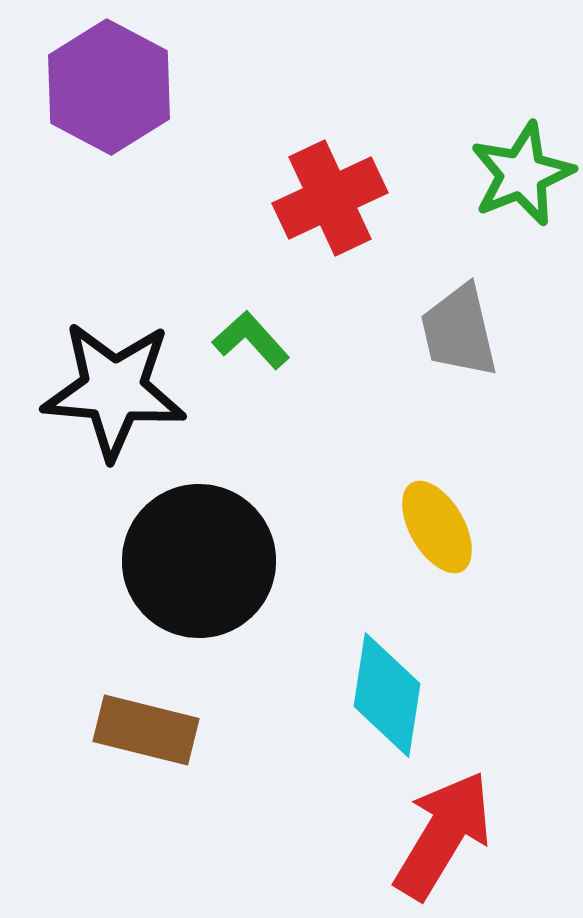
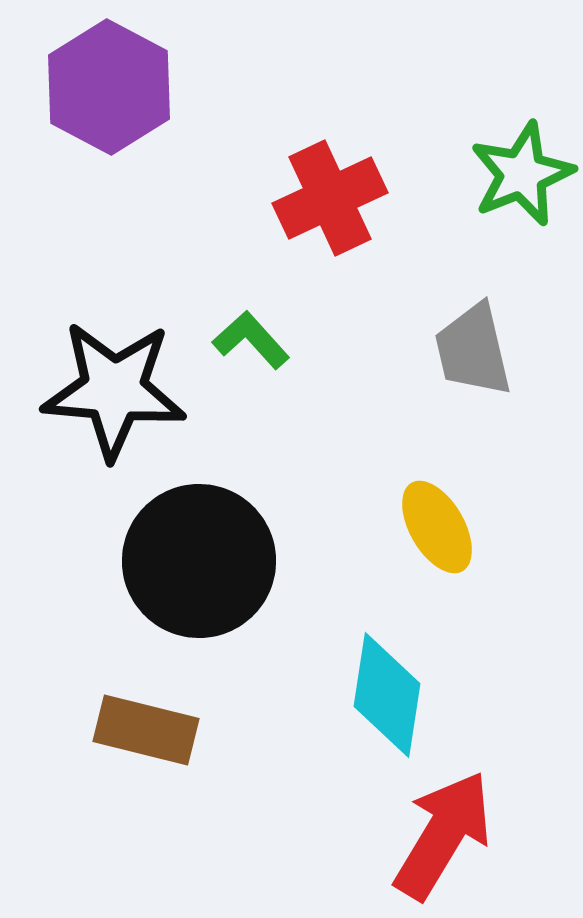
gray trapezoid: moved 14 px right, 19 px down
